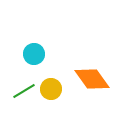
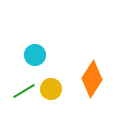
cyan circle: moved 1 px right, 1 px down
orange diamond: rotated 69 degrees clockwise
